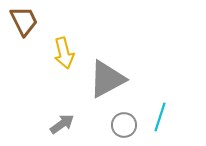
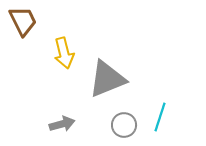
brown trapezoid: moved 1 px left
gray triangle: rotated 6 degrees clockwise
gray arrow: rotated 20 degrees clockwise
